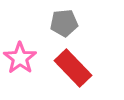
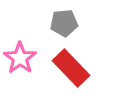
red rectangle: moved 2 px left
